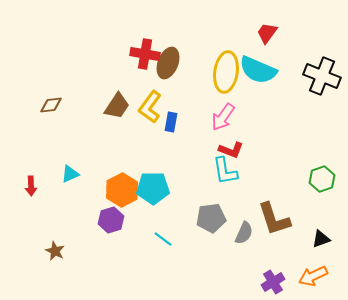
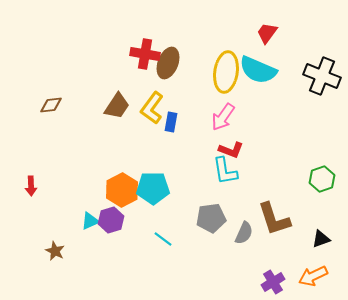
yellow L-shape: moved 2 px right, 1 px down
cyan triangle: moved 20 px right, 47 px down
